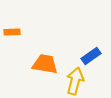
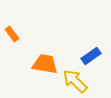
orange rectangle: moved 2 px down; rotated 56 degrees clockwise
yellow arrow: rotated 60 degrees counterclockwise
